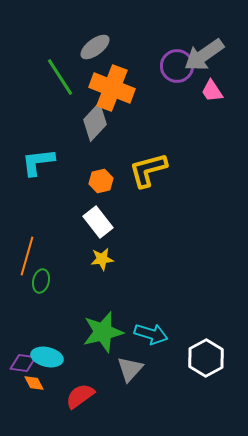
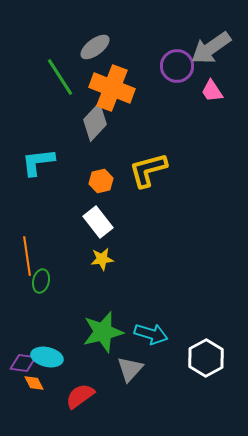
gray arrow: moved 7 px right, 7 px up
orange line: rotated 24 degrees counterclockwise
